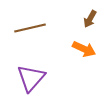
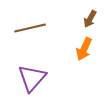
orange arrow: rotated 90 degrees clockwise
purple triangle: moved 1 px right
